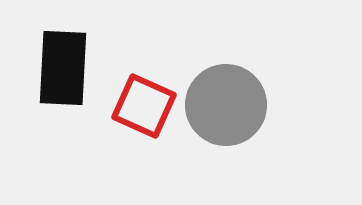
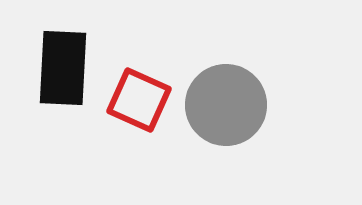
red square: moved 5 px left, 6 px up
